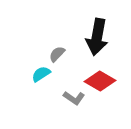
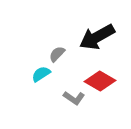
black arrow: rotated 51 degrees clockwise
